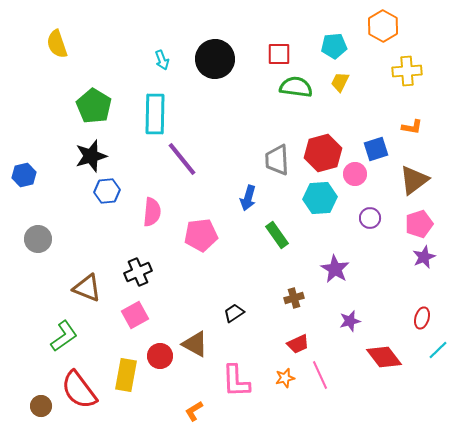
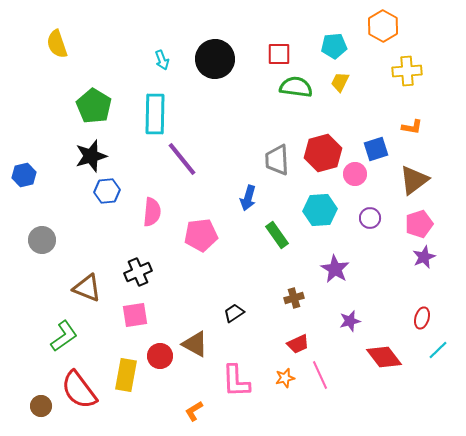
cyan hexagon at (320, 198): moved 12 px down
gray circle at (38, 239): moved 4 px right, 1 px down
pink square at (135, 315): rotated 20 degrees clockwise
